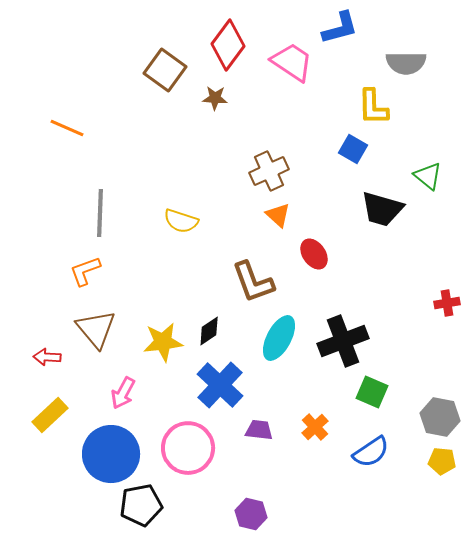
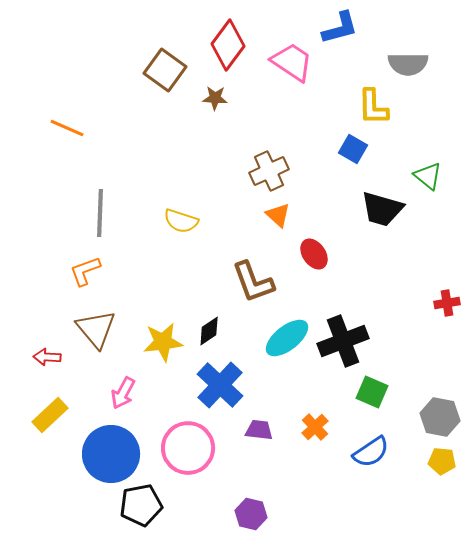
gray semicircle: moved 2 px right, 1 px down
cyan ellipse: moved 8 px right; rotated 24 degrees clockwise
